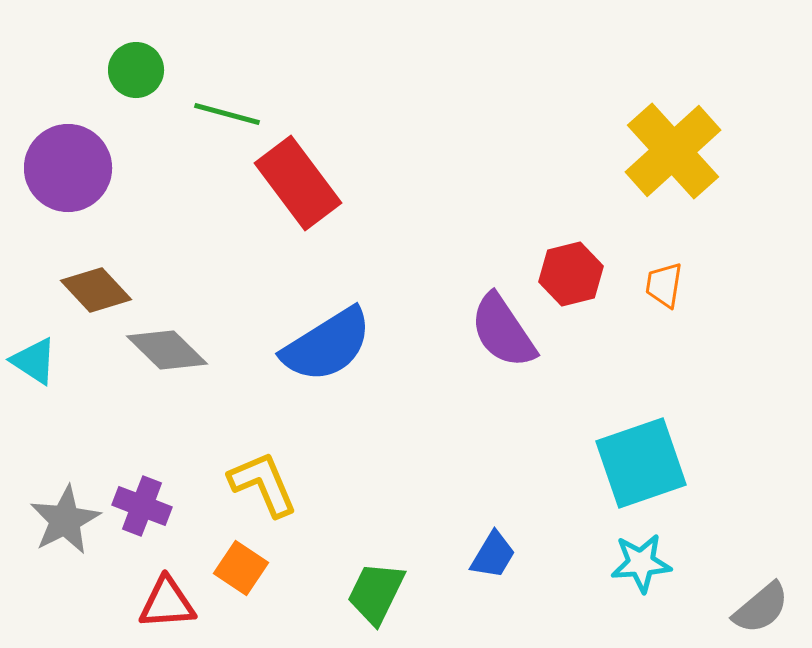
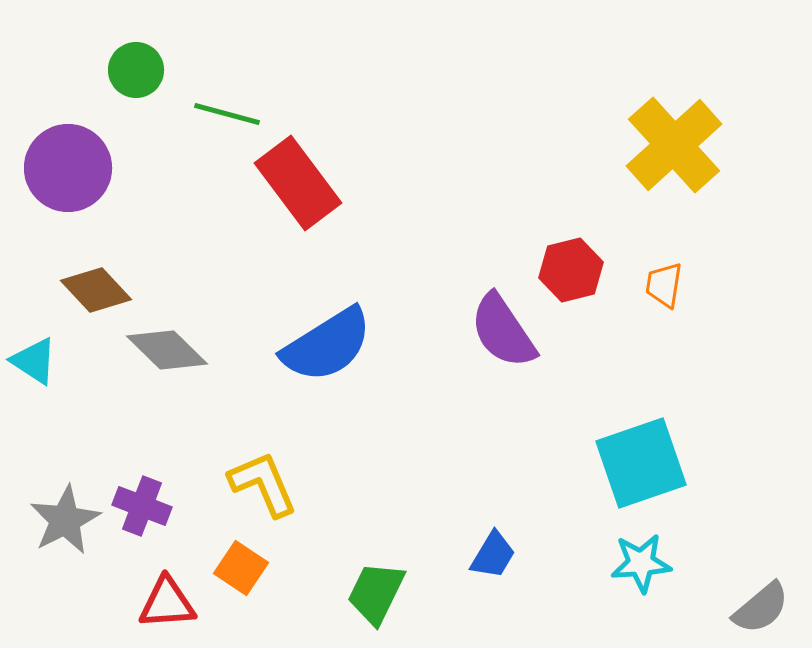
yellow cross: moved 1 px right, 6 px up
red hexagon: moved 4 px up
